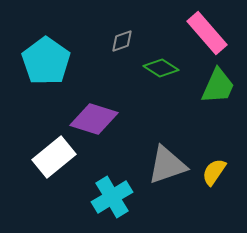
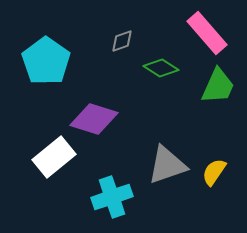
cyan cross: rotated 12 degrees clockwise
